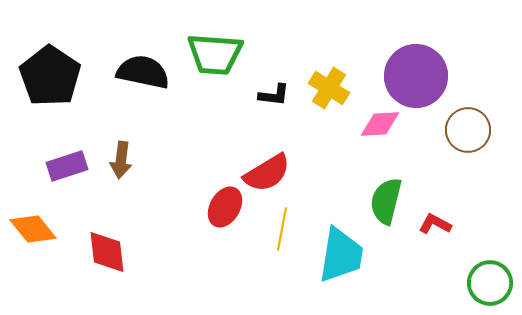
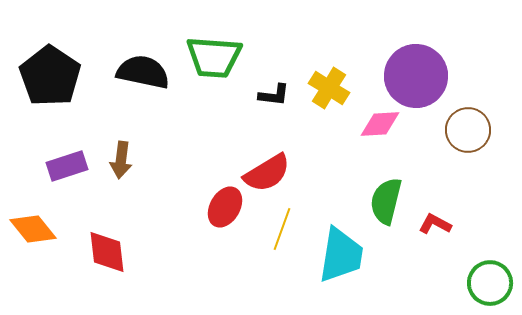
green trapezoid: moved 1 px left, 3 px down
yellow line: rotated 9 degrees clockwise
